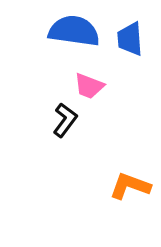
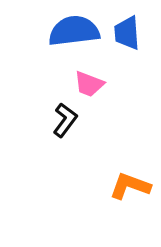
blue semicircle: rotated 15 degrees counterclockwise
blue trapezoid: moved 3 px left, 6 px up
pink trapezoid: moved 2 px up
